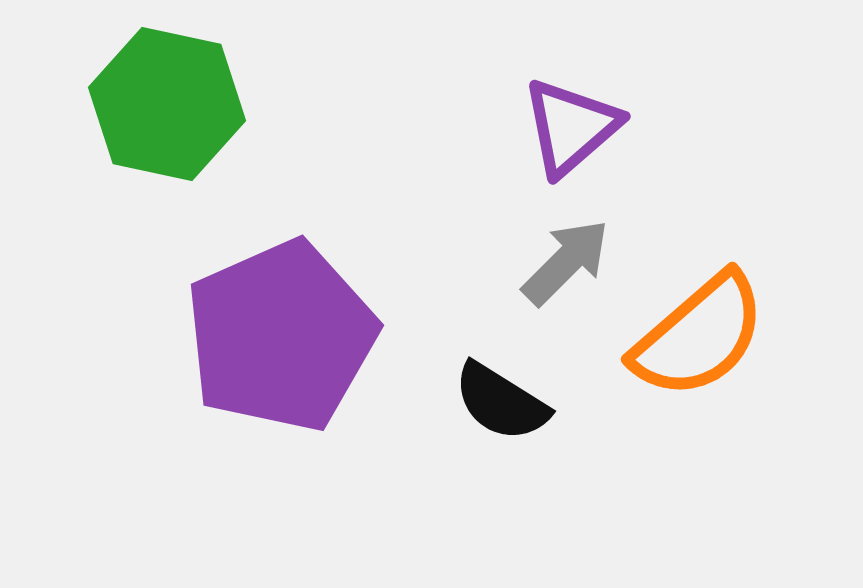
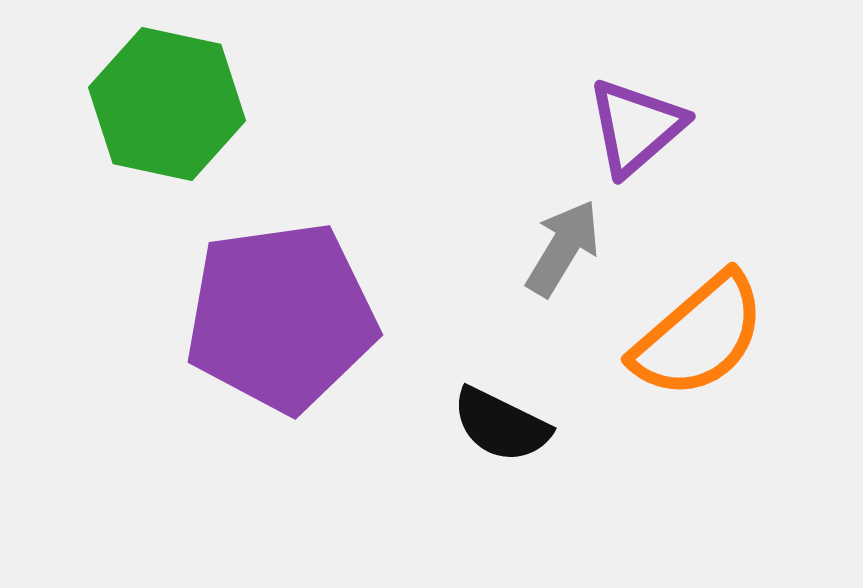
purple triangle: moved 65 px right
gray arrow: moved 3 px left, 14 px up; rotated 14 degrees counterclockwise
purple pentagon: moved 19 px up; rotated 16 degrees clockwise
black semicircle: moved 23 px down; rotated 6 degrees counterclockwise
